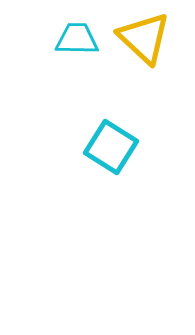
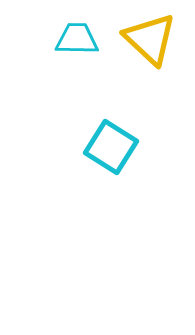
yellow triangle: moved 6 px right, 1 px down
